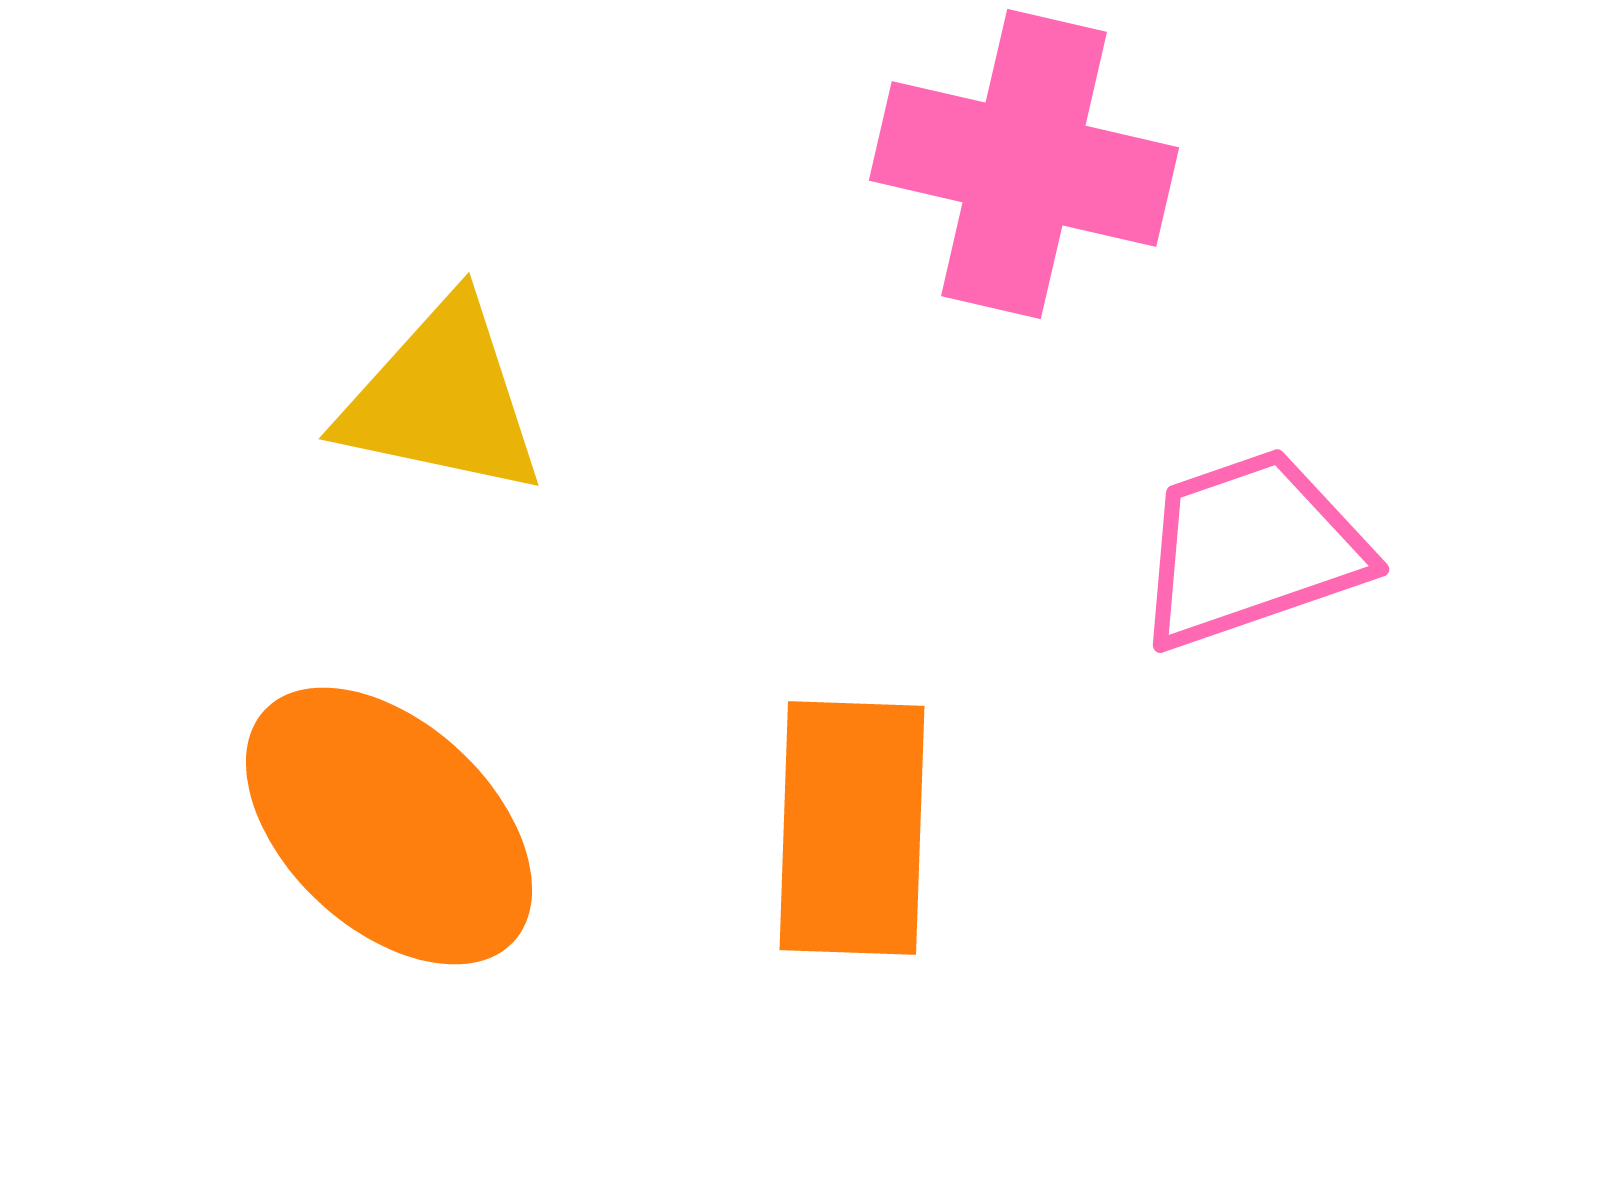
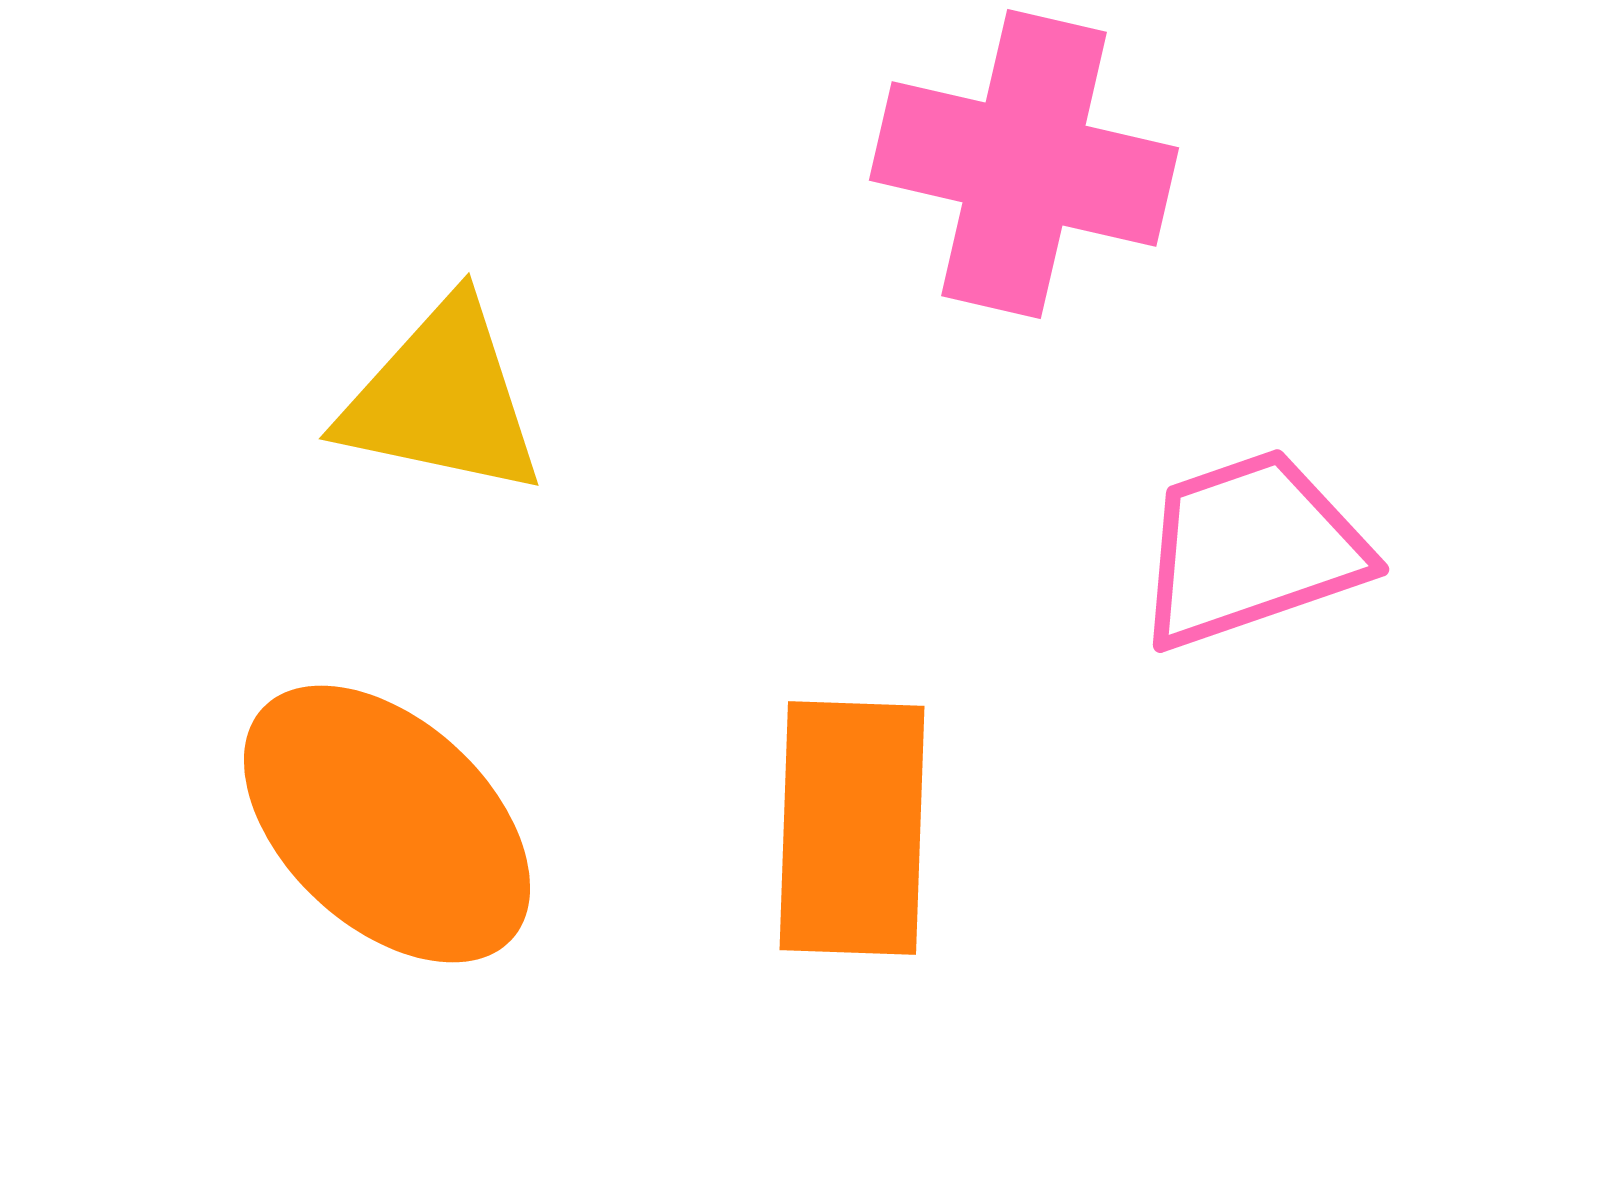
orange ellipse: moved 2 px left, 2 px up
